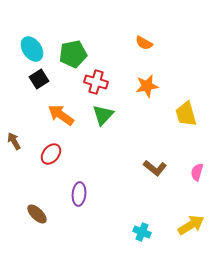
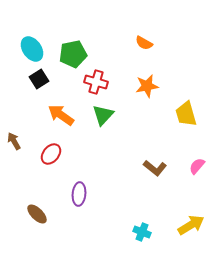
pink semicircle: moved 6 px up; rotated 24 degrees clockwise
